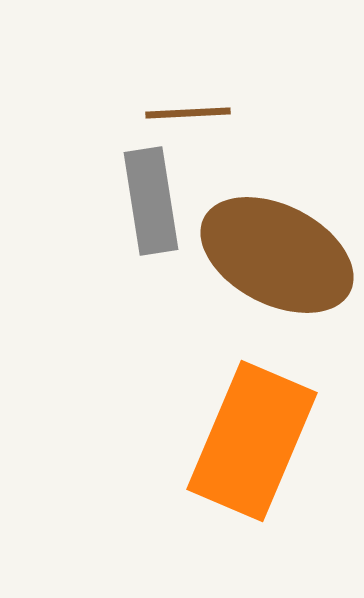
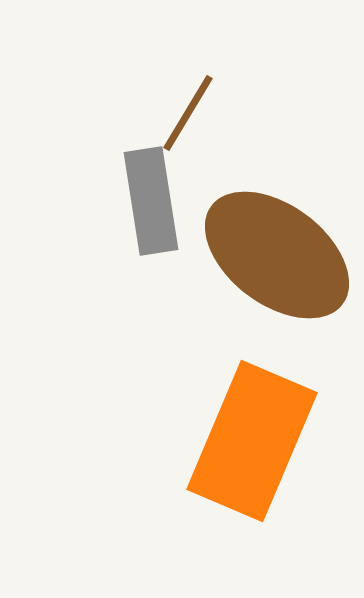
brown line: rotated 56 degrees counterclockwise
brown ellipse: rotated 10 degrees clockwise
